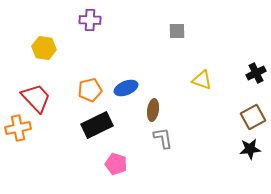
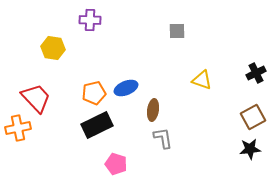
yellow hexagon: moved 9 px right
orange pentagon: moved 4 px right, 3 px down
